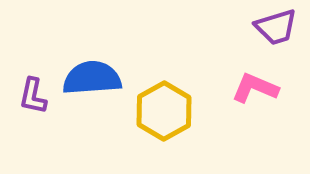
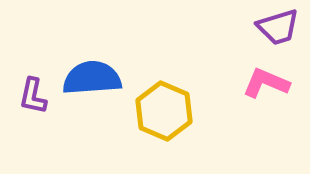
purple trapezoid: moved 2 px right
pink L-shape: moved 11 px right, 5 px up
yellow hexagon: rotated 8 degrees counterclockwise
